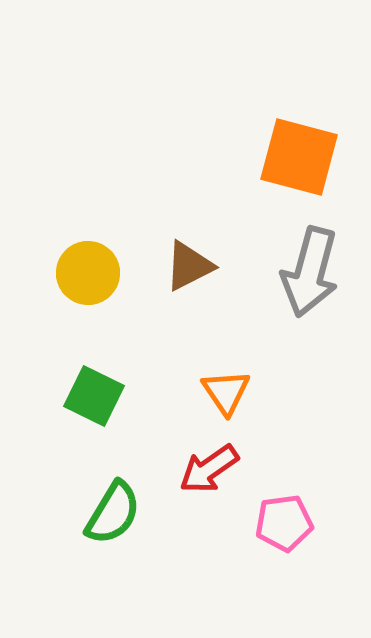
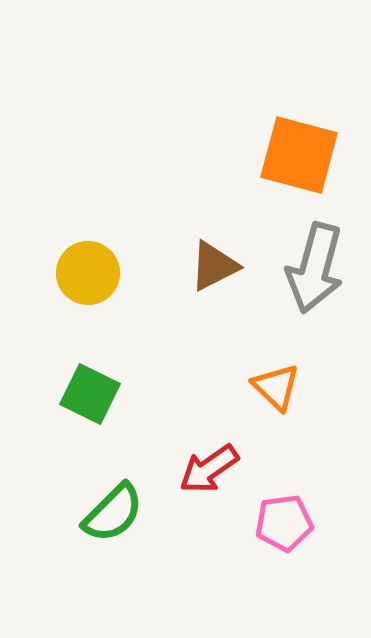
orange square: moved 2 px up
brown triangle: moved 25 px right
gray arrow: moved 5 px right, 4 px up
orange triangle: moved 50 px right, 5 px up; rotated 12 degrees counterclockwise
green square: moved 4 px left, 2 px up
green semicircle: rotated 14 degrees clockwise
